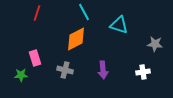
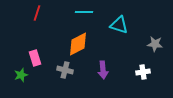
cyan line: rotated 60 degrees counterclockwise
orange diamond: moved 2 px right, 5 px down
green star: rotated 16 degrees counterclockwise
